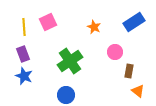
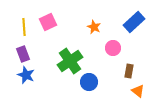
blue rectangle: rotated 10 degrees counterclockwise
pink circle: moved 2 px left, 4 px up
blue star: moved 2 px right, 1 px up
blue circle: moved 23 px right, 13 px up
